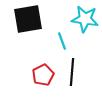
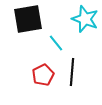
cyan star: rotated 12 degrees clockwise
cyan line: moved 6 px left, 2 px down; rotated 18 degrees counterclockwise
